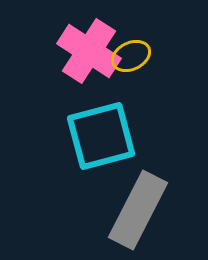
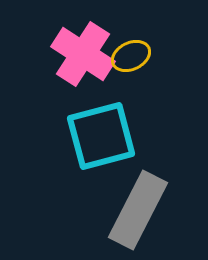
pink cross: moved 6 px left, 3 px down
